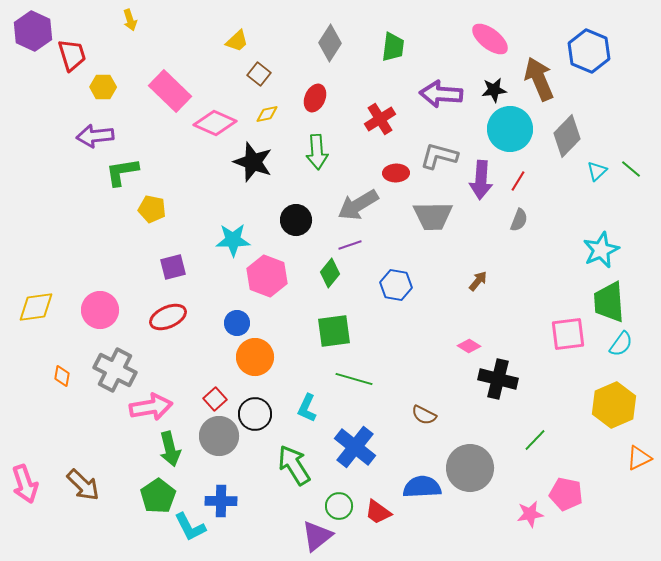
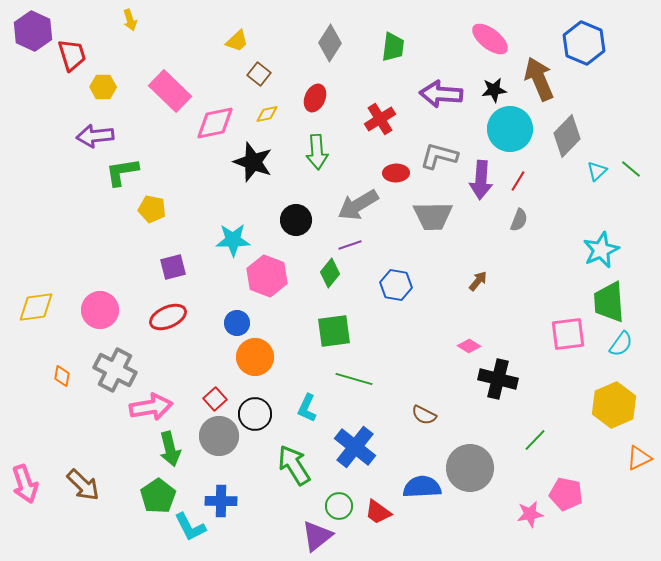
blue hexagon at (589, 51): moved 5 px left, 8 px up
pink diamond at (215, 123): rotated 36 degrees counterclockwise
